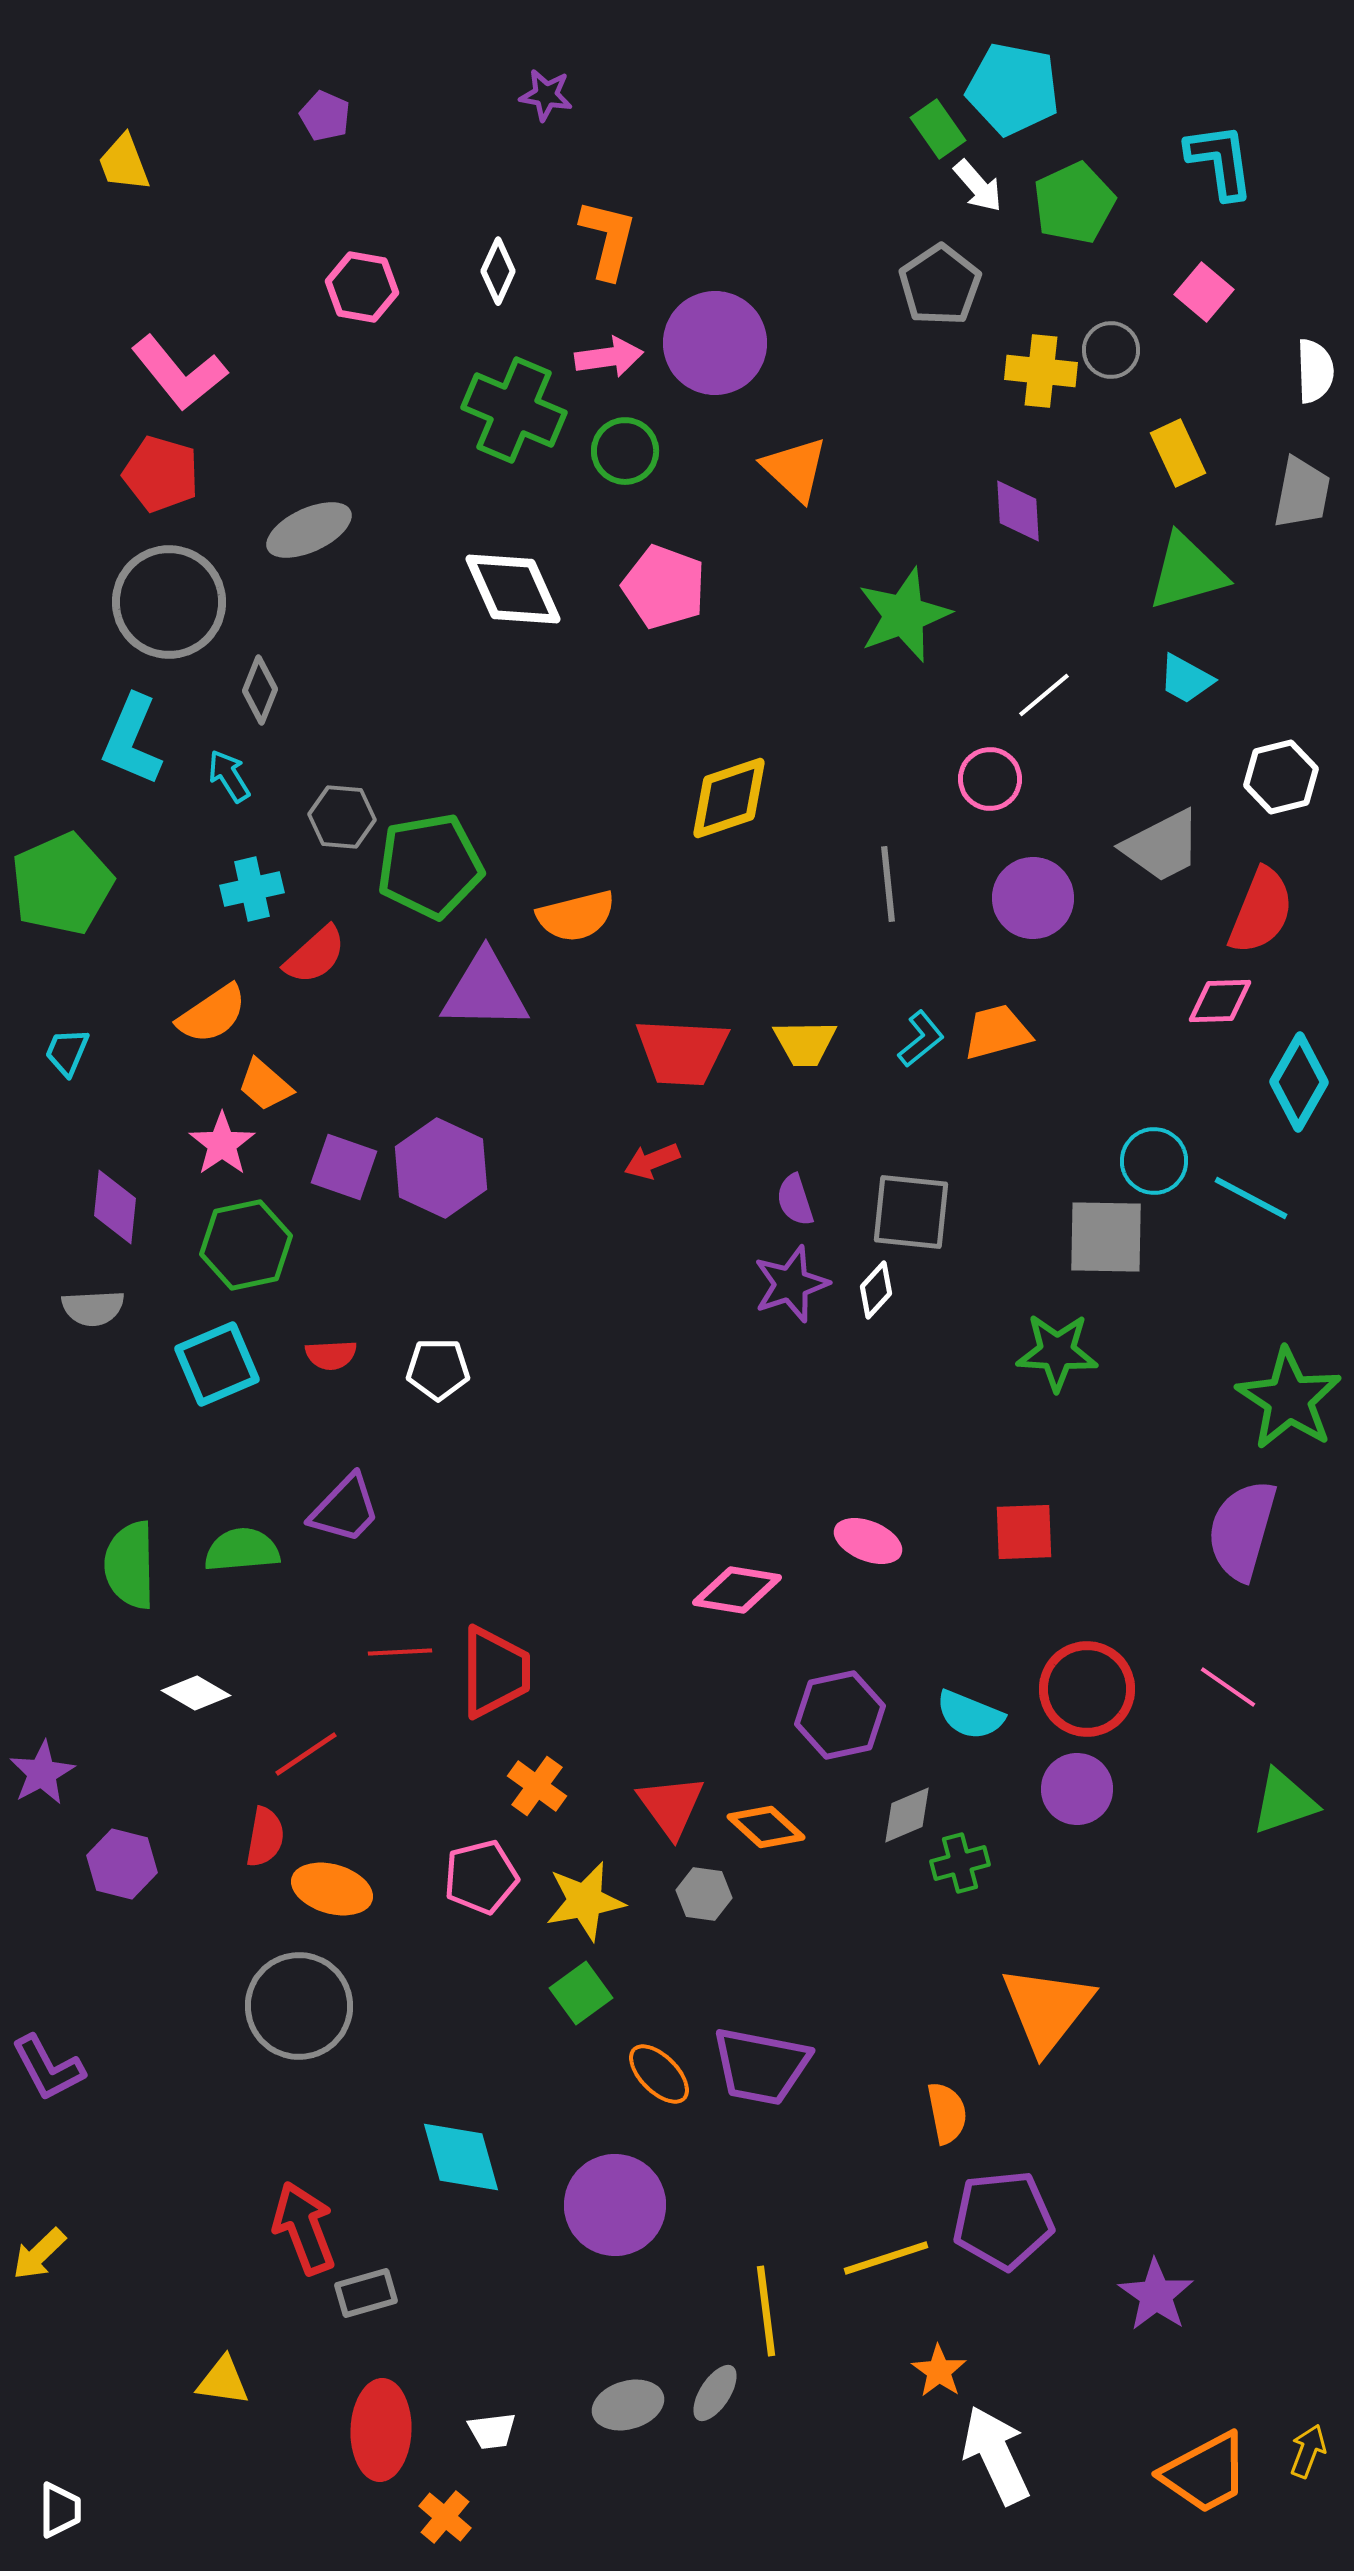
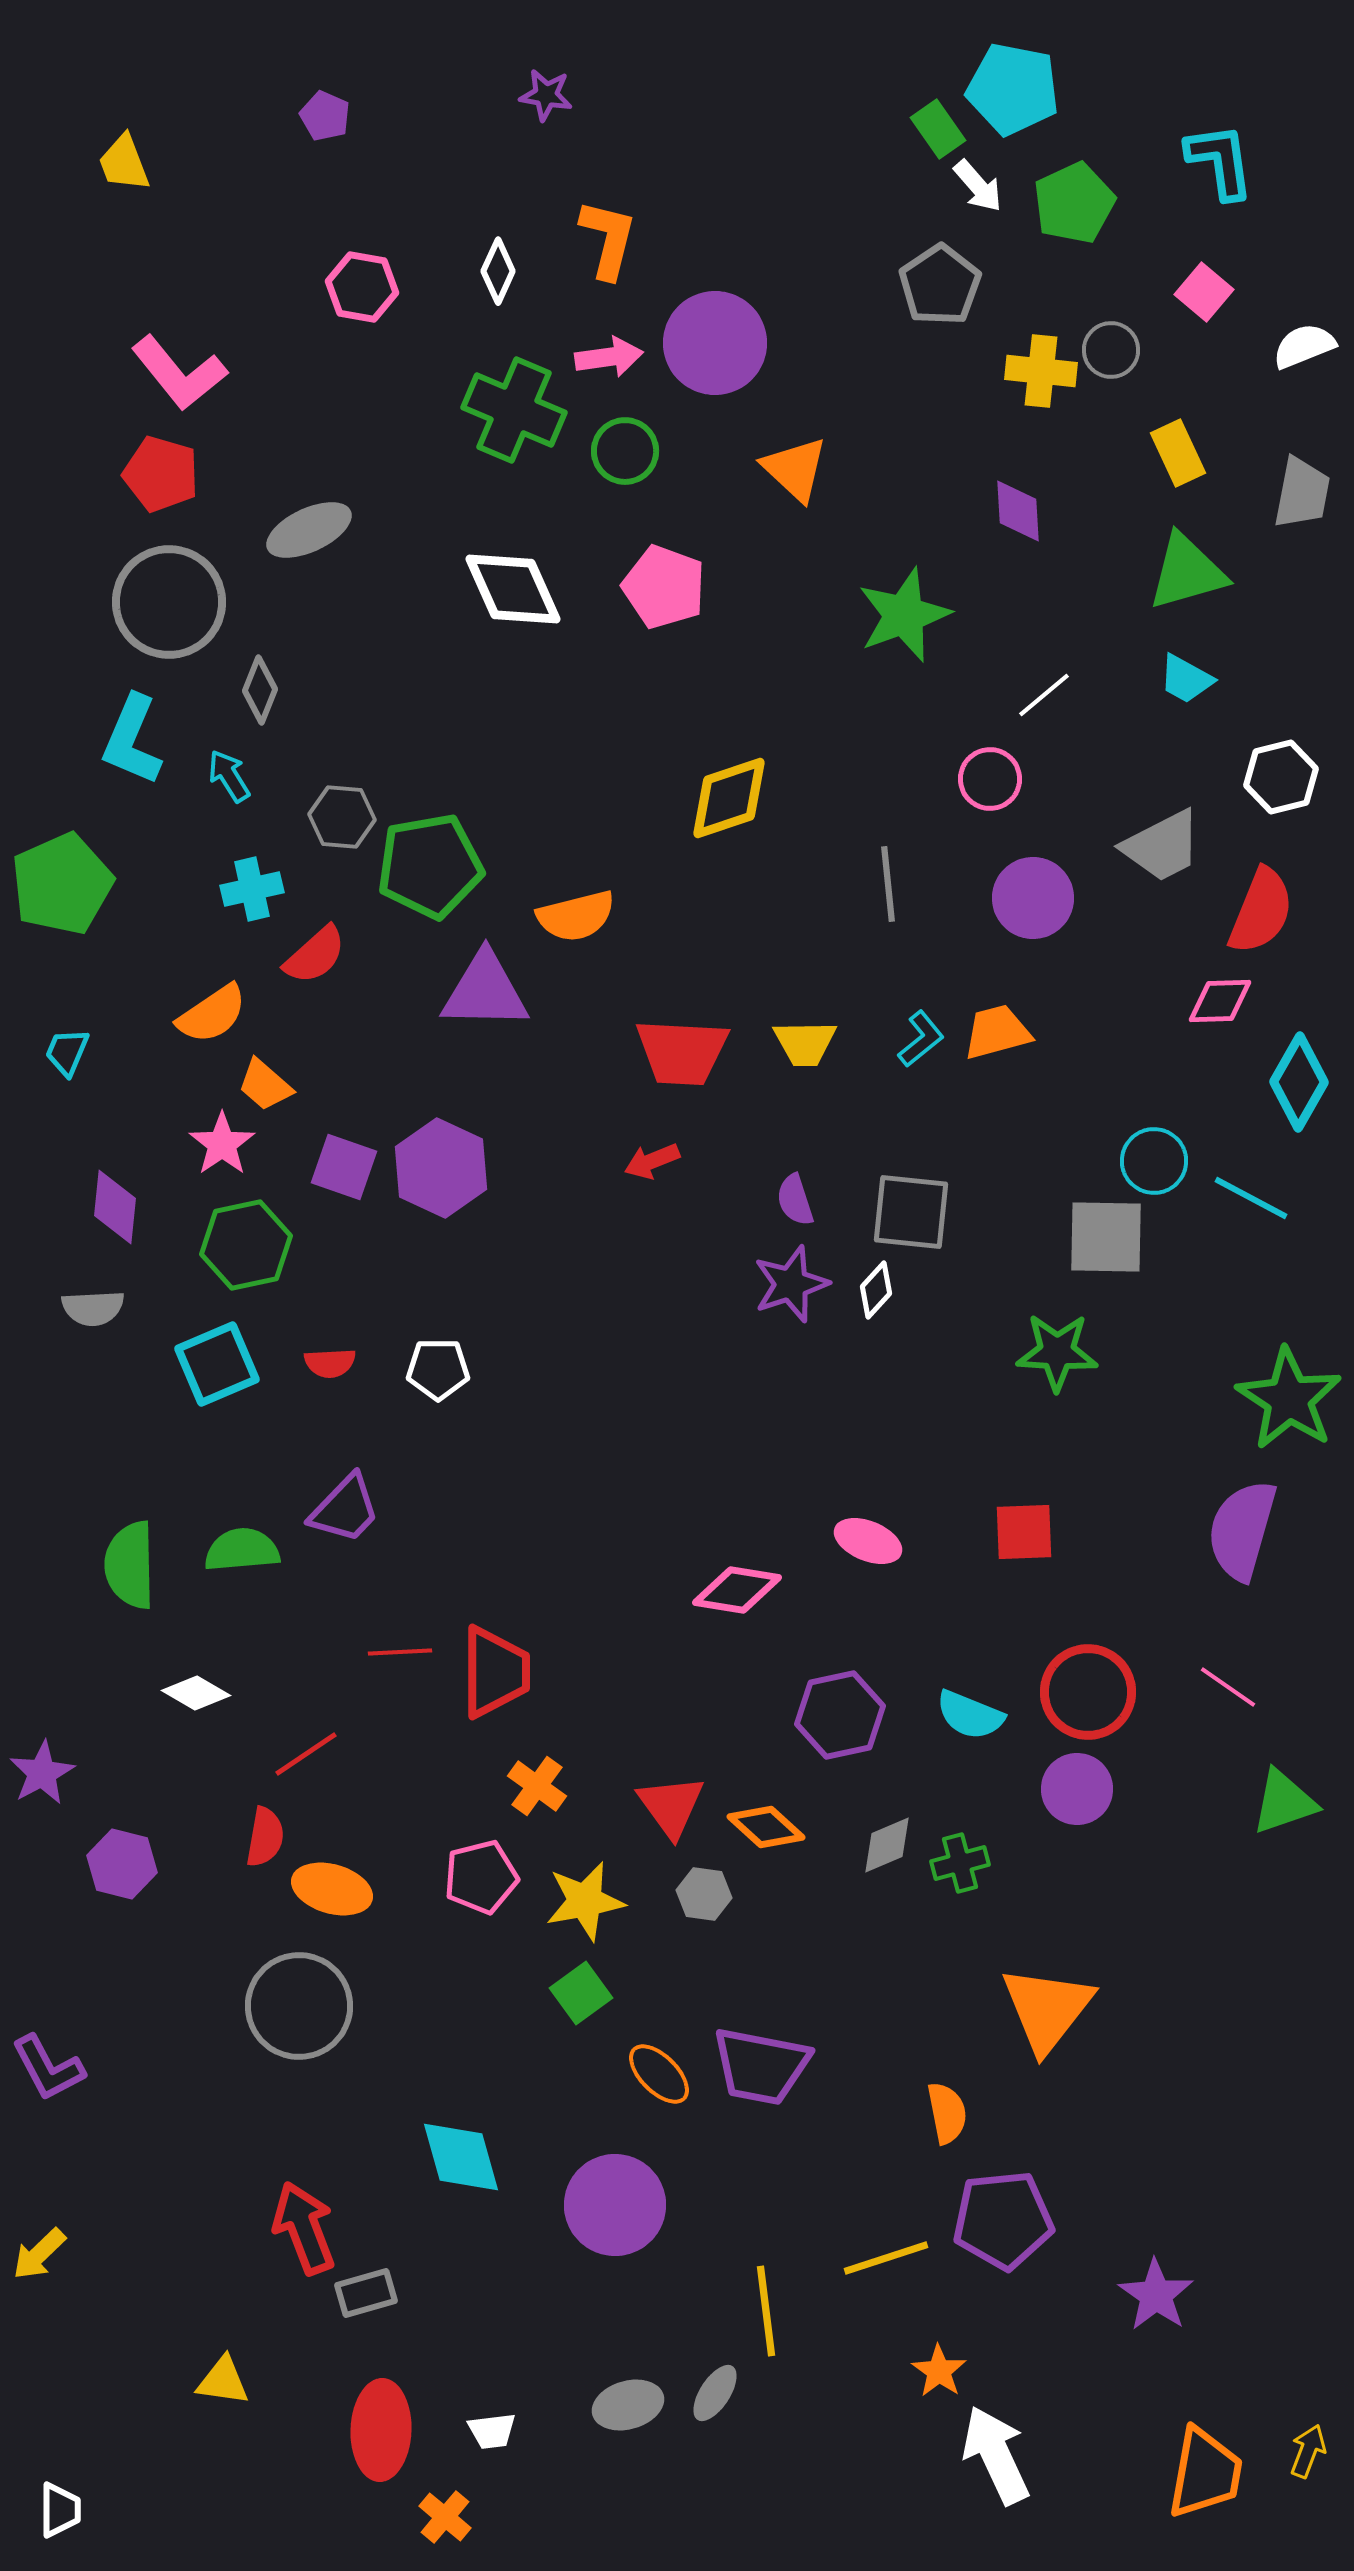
white semicircle at (1315, 371): moved 11 px left, 25 px up; rotated 110 degrees counterclockwise
red semicircle at (331, 1355): moved 1 px left, 8 px down
red circle at (1087, 1689): moved 1 px right, 3 px down
gray diamond at (907, 1815): moved 20 px left, 30 px down
orange trapezoid at (1205, 2473): rotated 52 degrees counterclockwise
